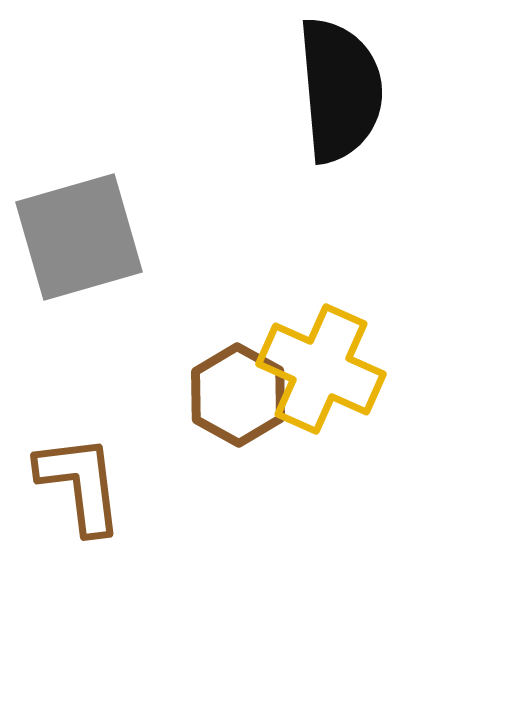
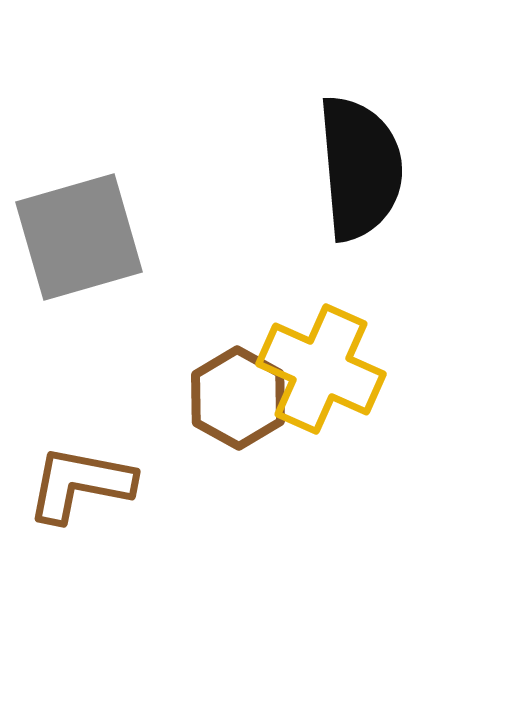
black semicircle: moved 20 px right, 78 px down
brown hexagon: moved 3 px down
brown L-shape: rotated 72 degrees counterclockwise
